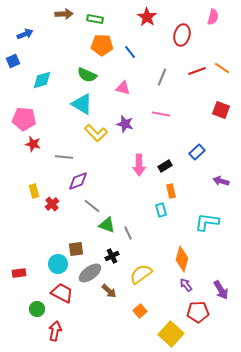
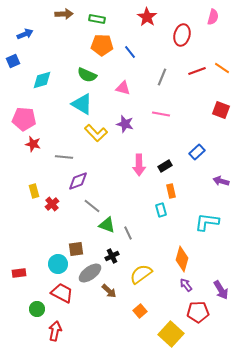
green rectangle at (95, 19): moved 2 px right
